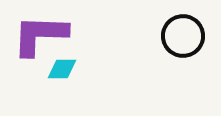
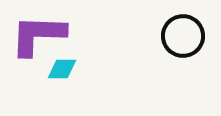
purple L-shape: moved 2 px left
